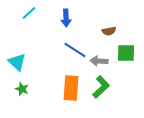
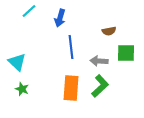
cyan line: moved 2 px up
blue arrow: moved 6 px left; rotated 18 degrees clockwise
blue line: moved 4 px left, 3 px up; rotated 50 degrees clockwise
green L-shape: moved 1 px left, 1 px up
